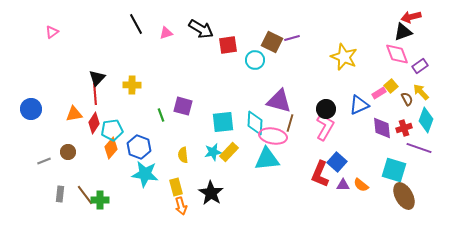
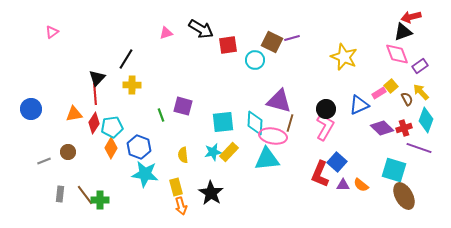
black line at (136, 24): moved 10 px left, 35 px down; rotated 60 degrees clockwise
purple diamond at (382, 128): rotated 40 degrees counterclockwise
cyan pentagon at (112, 130): moved 3 px up
orange diamond at (111, 148): rotated 10 degrees counterclockwise
